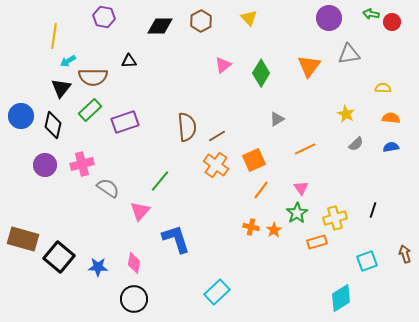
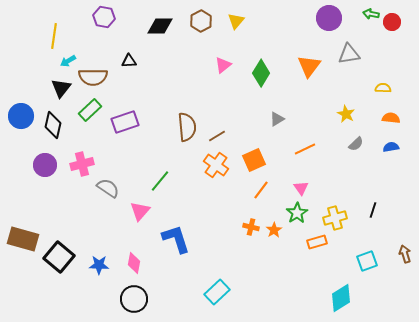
yellow triangle at (249, 18): moved 13 px left, 3 px down; rotated 24 degrees clockwise
blue star at (98, 267): moved 1 px right, 2 px up
